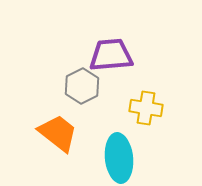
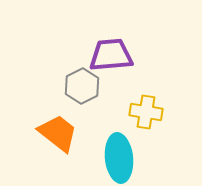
yellow cross: moved 4 px down
